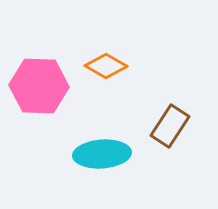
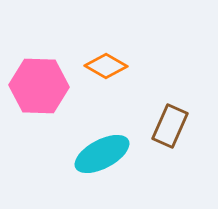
brown rectangle: rotated 9 degrees counterclockwise
cyan ellipse: rotated 24 degrees counterclockwise
